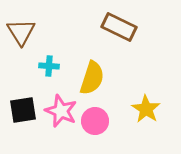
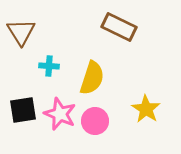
pink star: moved 1 px left, 3 px down
